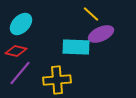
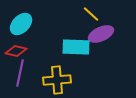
purple line: rotated 28 degrees counterclockwise
